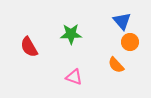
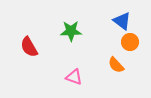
blue triangle: rotated 12 degrees counterclockwise
green star: moved 3 px up
